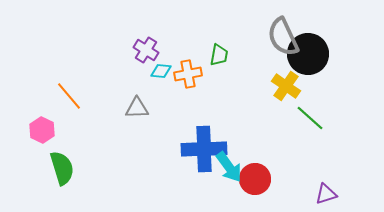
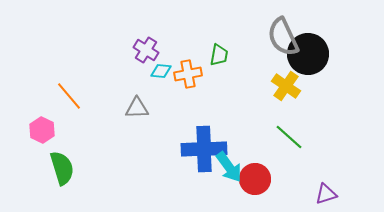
green line: moved 21 px left, 19 px down
